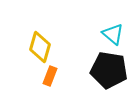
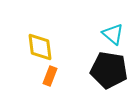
yellow diamond: rotated 24 degrees counterclockwise
